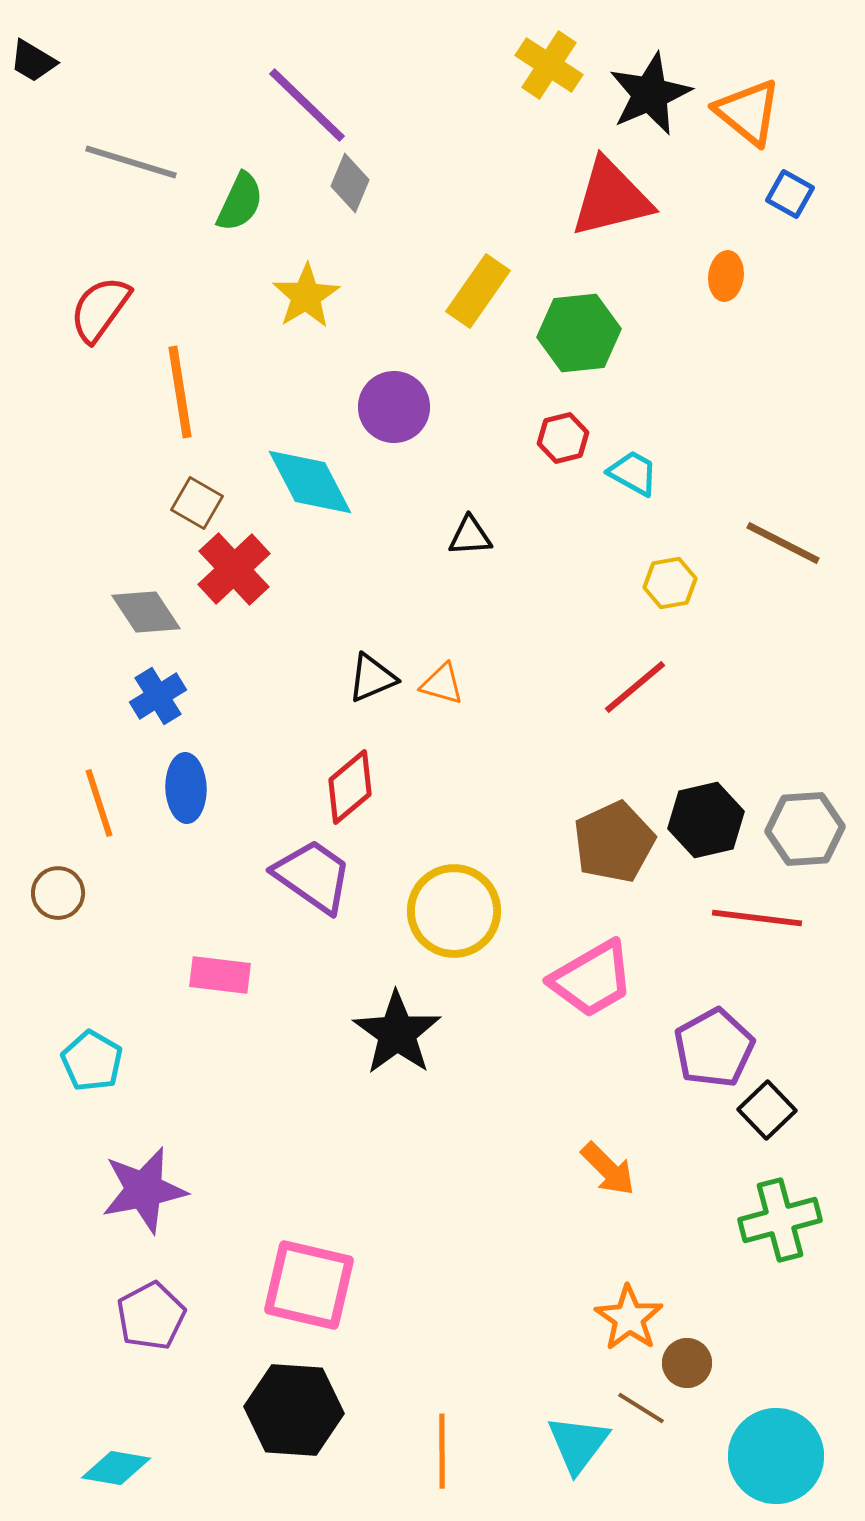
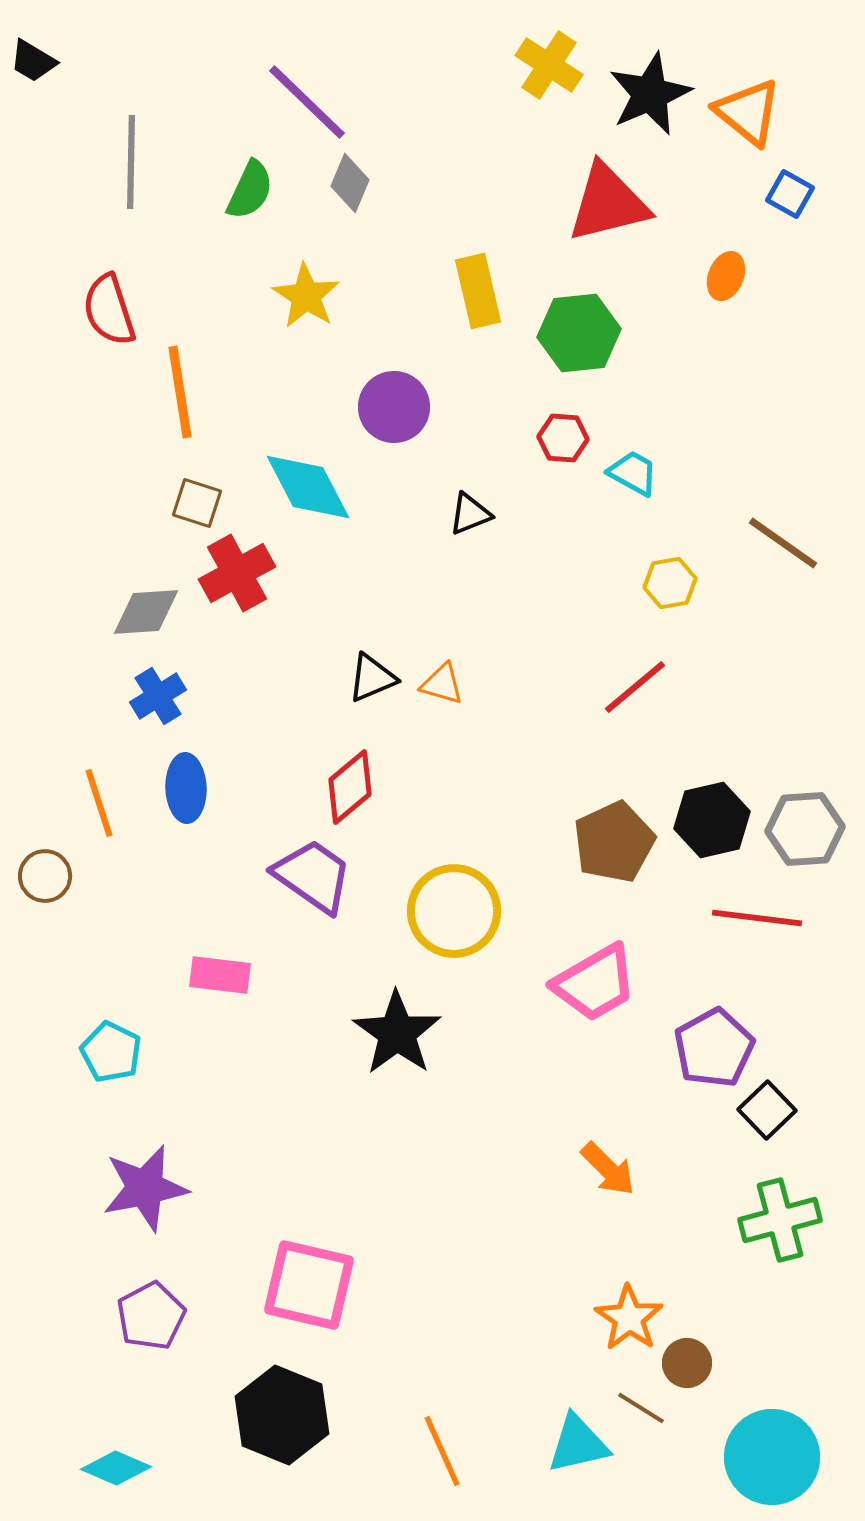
purple line at (307, 105): moved 3 px up
gray line at (131, 162): rotated 74 degrees clockwise
red triangle at (611, 198): moved 3 px left, 5 px down
green semicircle at (240, 202): moved 10 px right, 12 px up
orange ellipse at (726, 276): rotated 15 degrees clockwise
yellow rectangle at (478, 291): rotated 48 degrees counterclockwise
yellow star at (306, 296): rotated 8 degrees counterclockwise
red semicircle at (100, 309): moved 9 px right, 1 px down; rotated 54 degrees counterclockwise
red hexagon at (563, 438): rotated 18 degrees clockwise
cyan diamond at (310, 482): moved 2 px left, 5 px down
brown square at (197, 503): rotated 12 degrees counterclockwise
black triangle at (470, 536): moved 22 px up; rotated 18 degrees counterclockwise
brown line at (783, 543): rotated 8 degrees clockwise
red cross at (234, 569): moved 3 px right, 4 px down; rotated 14 degrees clockwise
gray diamond at (146, 612): rotated 60 degrees counterclockwise
black hexagon at (706, 820): moved 6 px right
brown circle at (58, 893): moved 13 px left, 17 px up
pink trapezoid at (592, 979): moved 3 px right, 4 px down
cyan pentagon at (92, 1061): moved 19 px right, 9 px up; rotated 4 degrees counterclockwise
purple star at (144, 1190): moved 1 px right, 2 px up
black hexagon at (294, 1410): moved 12 px left, 5 px down; rotated 18 degrees clockwise
cyan triangle at (578, 1444): rotated 40 degrees clockwise
orange line at (442, 1451): rotated 24 degrees counterclockwise
cyan circle at (776, 1456): moved 4 px left, 1 px down
cyan diamond at (116, 1468): rotated 14 degrees clockwise
